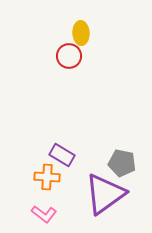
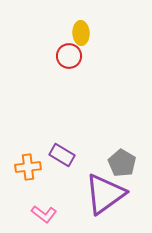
gray pentagon: rotated 20 degrees clockwise
orange cross: moved 19 px left, 10 px up; rotated 10 degrees counterclockwise
